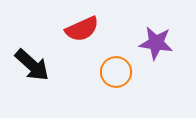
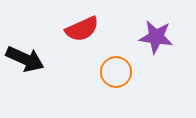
purple star: moved 6 px up
black arrow: moved 7 px left, 6 px up; rotated 18 degrees counterclockwise
